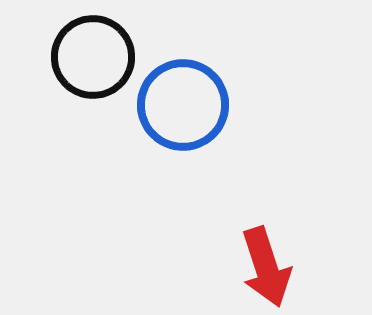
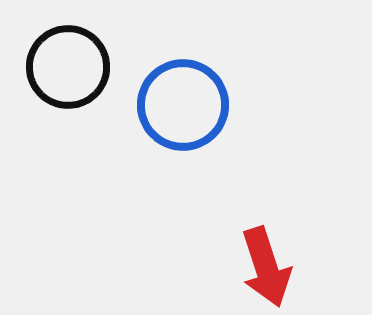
black circle: moved 25 px left, 10 px down
